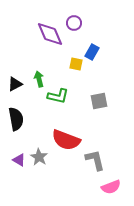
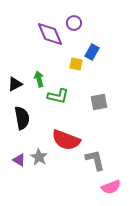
gray square: moved 1 px down
black semicircle: moved 6 px right, 1 px up
